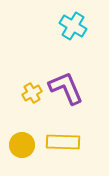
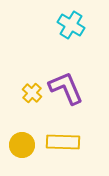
cyan cross: moved 2 px left, 1 px up
yellow cross: rotated 18 degrees counterclockwise
